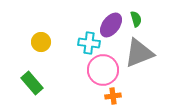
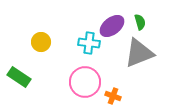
green semicircle: moved 4 px right, 3 px down
purple ellipse: moved 1 px right, 1 px down; rotated 15 degrees clockwise
pink circle: moved 18 px left, 12 px down
green rectangle: moved 13 px left, 6 px up; rotated 15 degrees counterclockwise
orange cross: rotated 28 degrees clockwise
